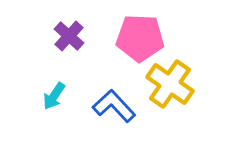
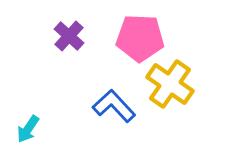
cyan arrow: moved 26 px left, 33 px down
